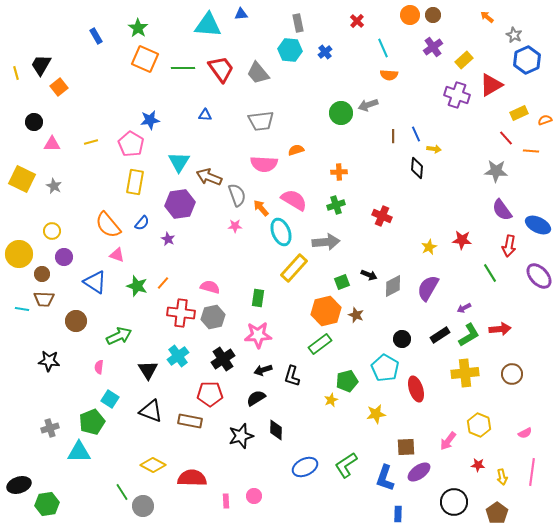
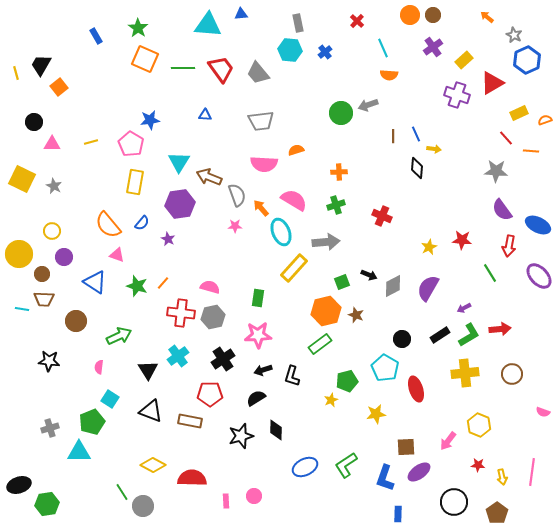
red triangle at (491, 85): moved 1 px right, 2 px up
pink semicircle at (525, 433): moved 18 px right, 21 px up; rotated 48 degrees clockwise
